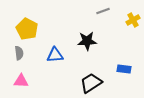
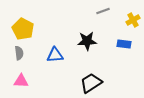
yellow pentagon: moved 4 px left
blue rectangle: moved 25 px up
